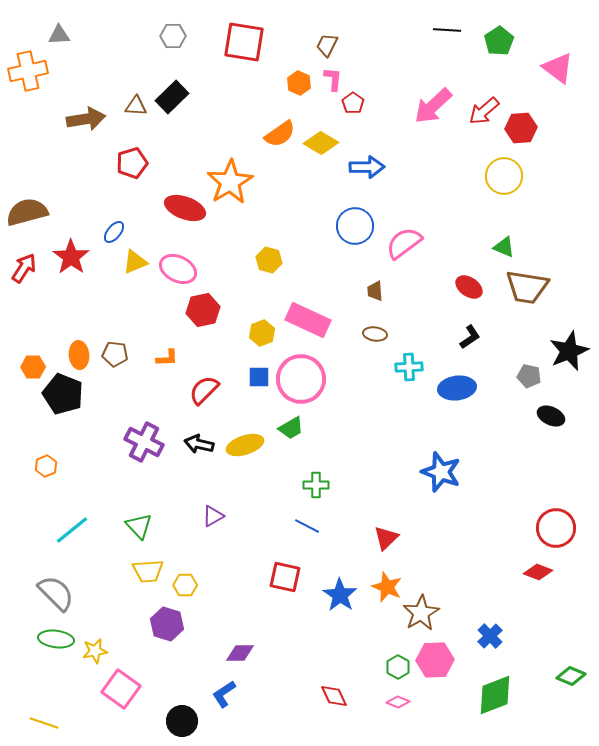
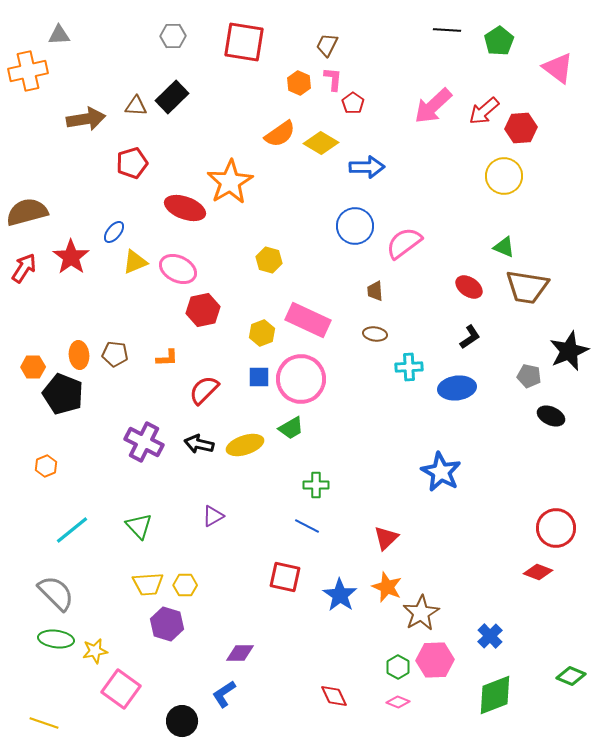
blue star at (441, 472): rotated 9 degrees clockwise
yellow trapezoid at (148, 571): moved 13 px down
